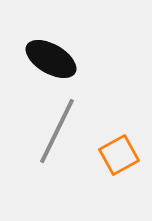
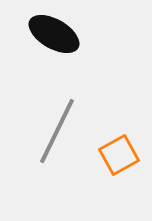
black ellipse: moved 3 px right, 25 px up
